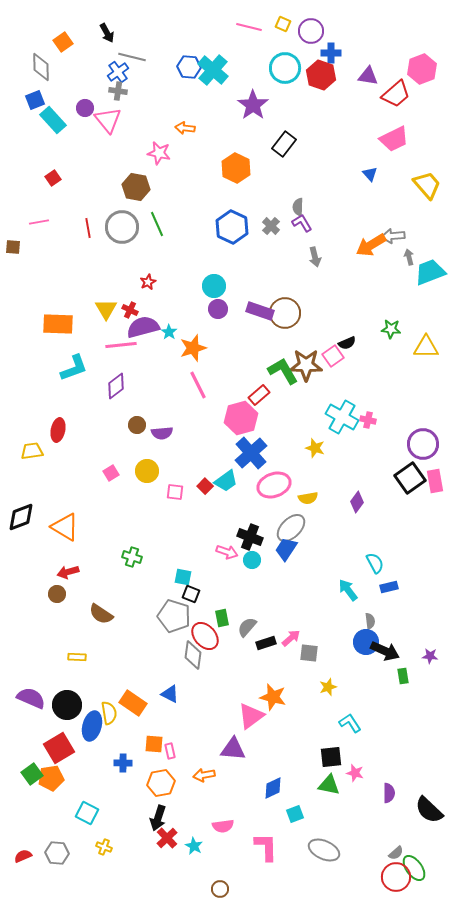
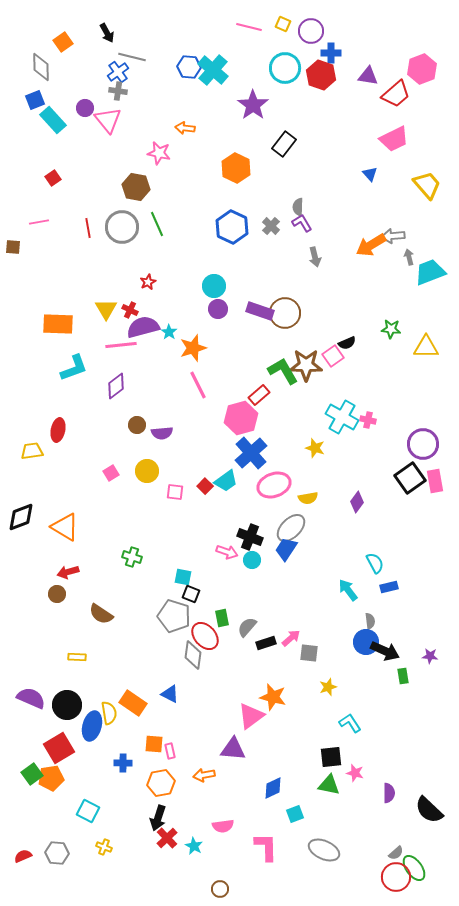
cyan square at (87, 813): moved 1 px right, 2 px up
